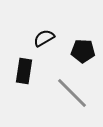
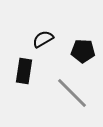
black semicircle: moved 1 px left, 1 px down
